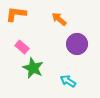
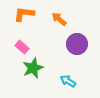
orange L-shape: moved 8 px right
green star: rotated 25 degrees clockwise
